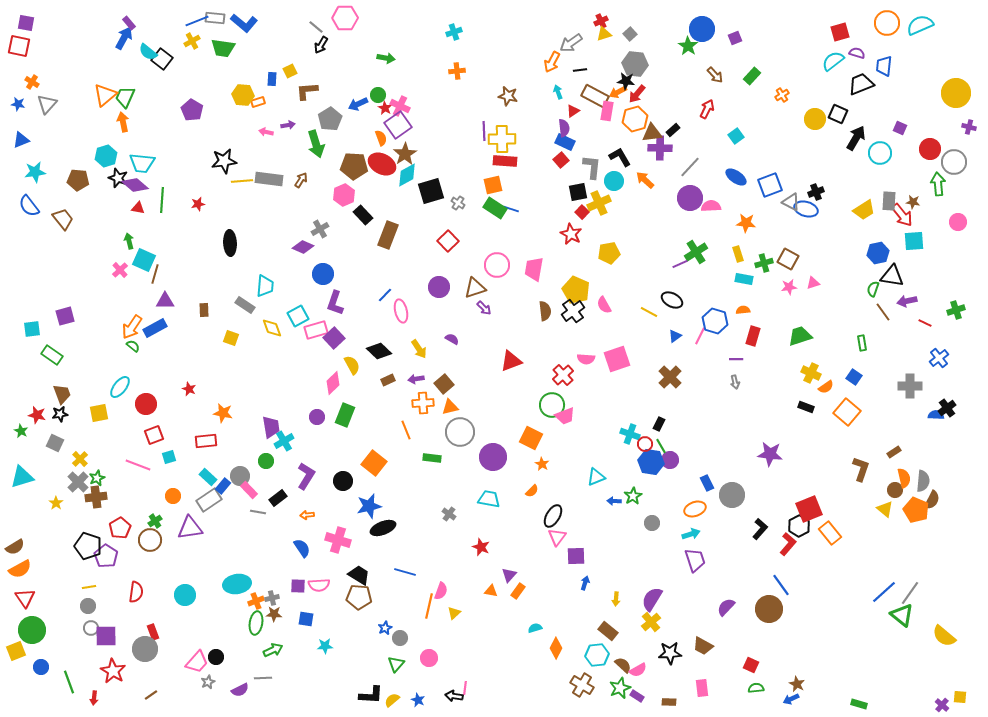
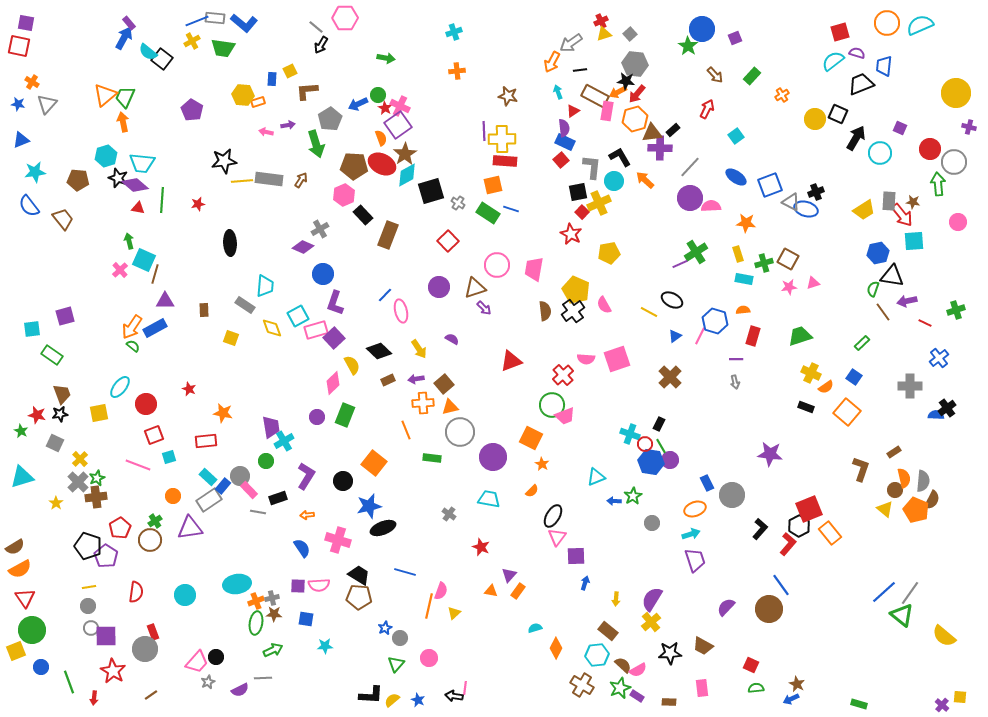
green rectangle at (495, 208): moved 7 px left, 5 px down
green rectangle at (862, 343): rotated 56 degrees clockwise
black rectangle at (278, 498): rotated 18 degrees clockwise
